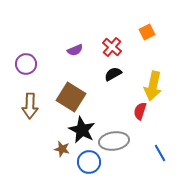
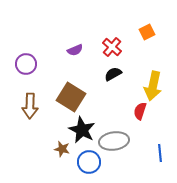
blue line: rotated 24 degrees clockwise
